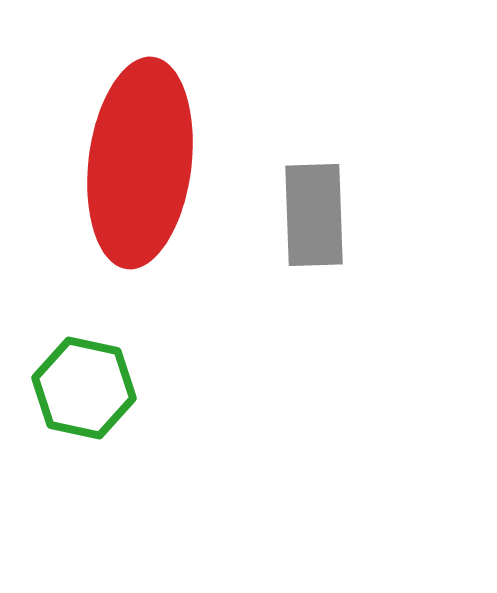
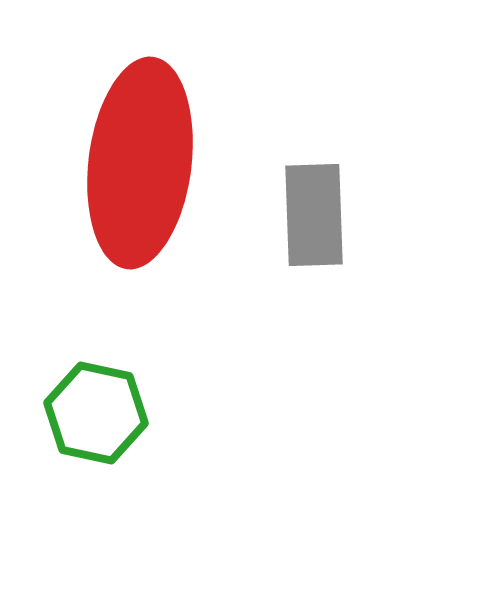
green hexagon: moved 12 px right, 25 px down
